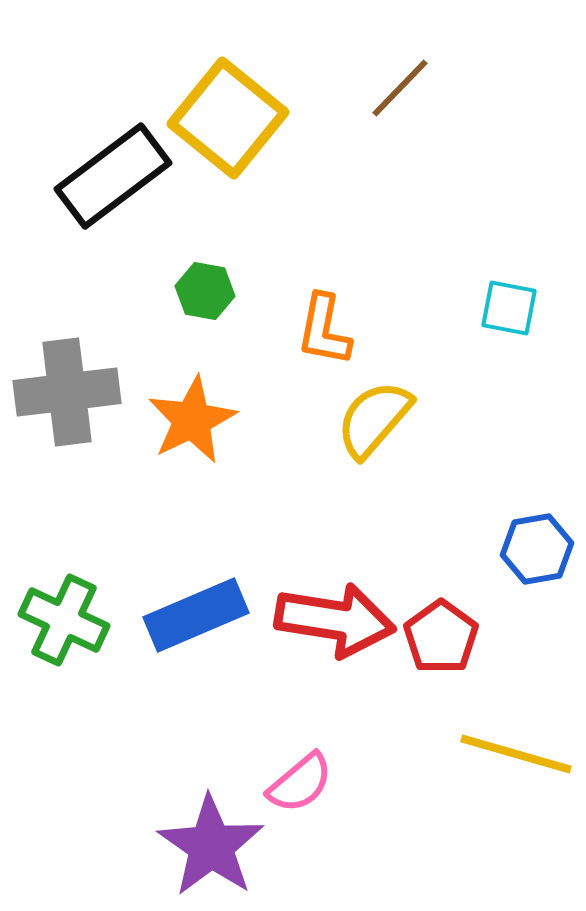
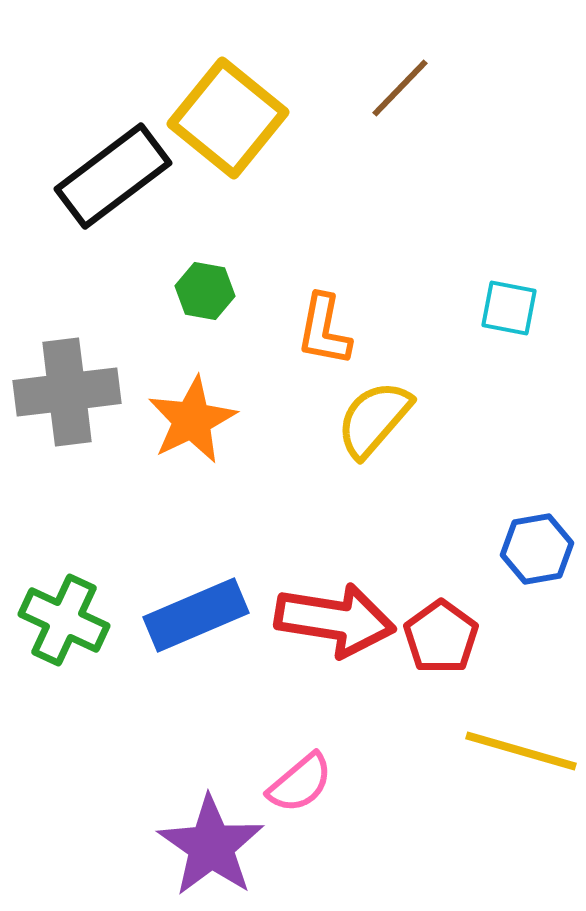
yellow line: moved 5 px right, 3 px up
